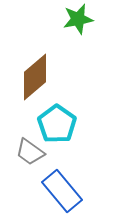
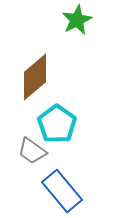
green star: moved 1 px left, 1 px down; rotated 16 degrees counterclockwise
gray trapezoid: moved 2 px right, 1 px up
